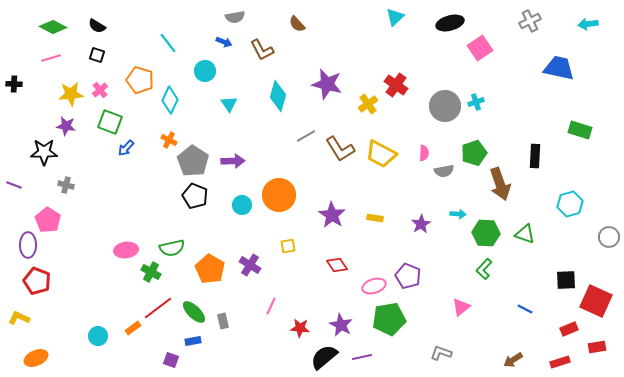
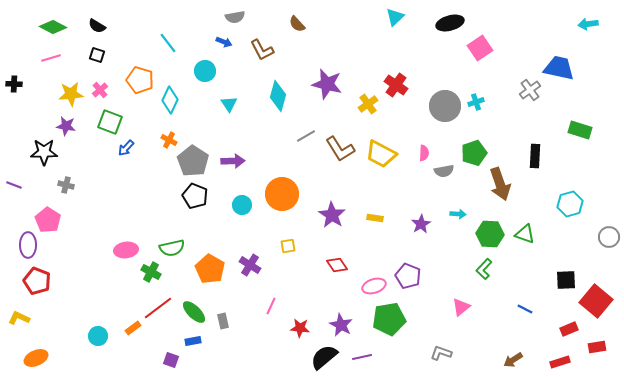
gray cross at (530, 21): moved 69 px down; rotated 10 degrees counterclockwise
orange circle at (279, 195): moved 3 px right, 1 px up
green hexagon at (486, 233): moved 4 px right, 1 px down
red square at (596, 301): rotated 16 degrees clockwise
